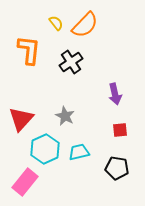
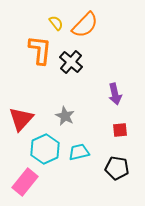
orange L-shape: moved 11 px right
black cross: rotated 15 degrees counterclockwise
